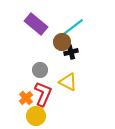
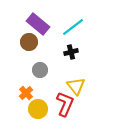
purple rectangle: moved 2 px right
brown circle: moved 33 px left
yellow triangle: moved 8 px right, 4 px down; rotated 24 degrees clockwise
red L-shape: moved 22 px right, 10 px down
orange cross: moved 5 px up
yellow circle: moved 2 px right, 7 px up
